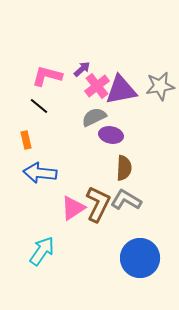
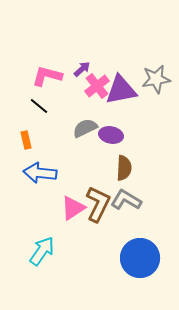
gray star: moved 4 px left, 7 px up
gray semicircle: moved 9 px left, 11 px down
